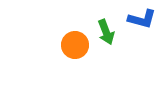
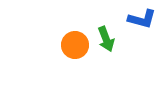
green arrow: moved 7 px down
